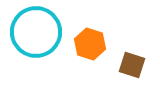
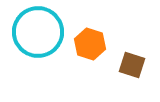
cyan circle: moved 2 px right
